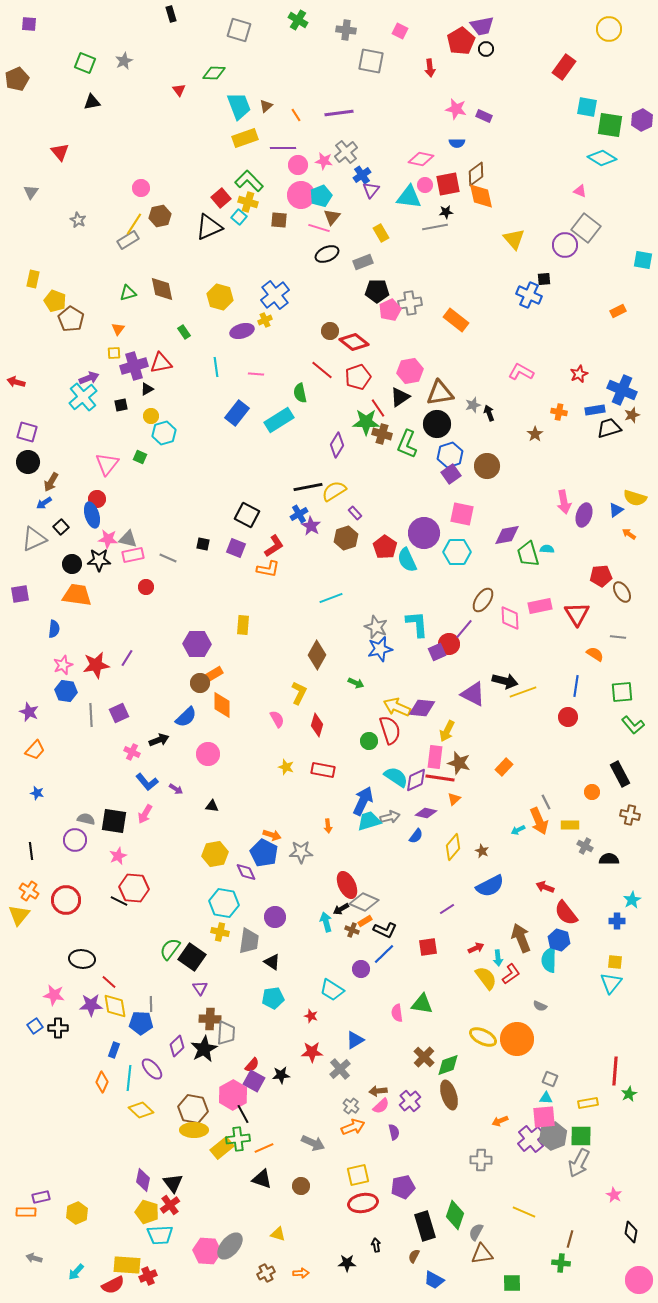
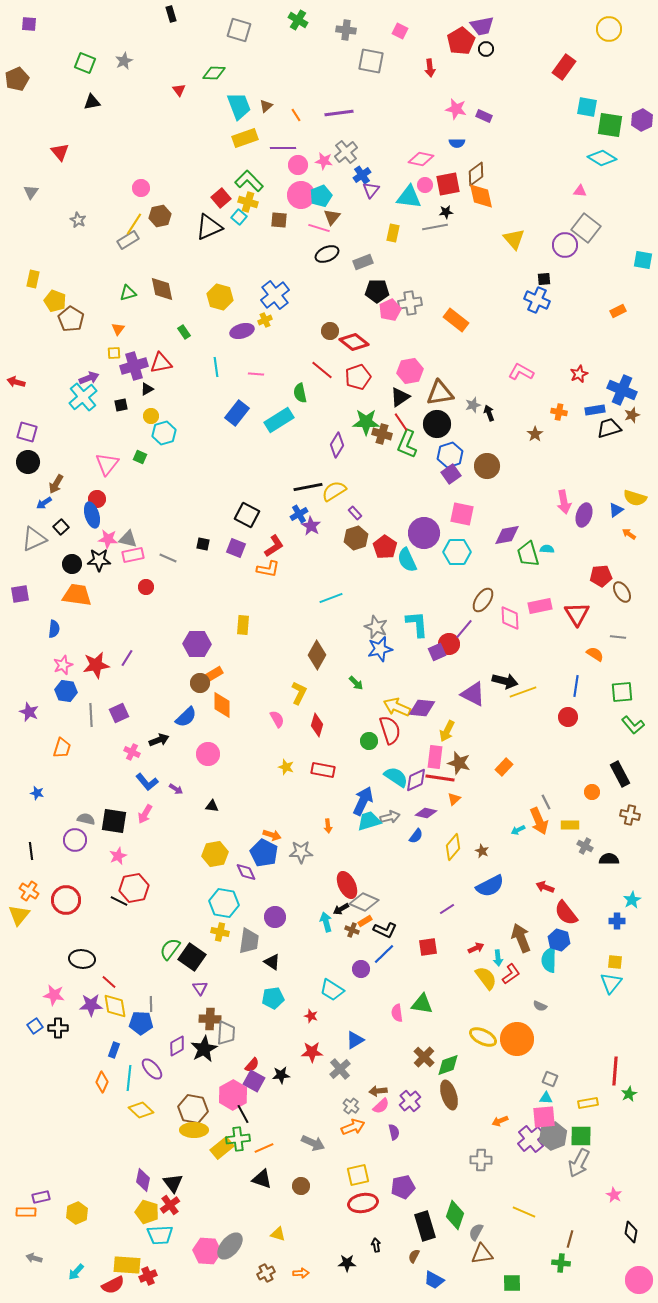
pink triangle at (580, 191): rotated 16 degrees counterclockwise
yellow rectangle at (381, 233): moved 12 px right; rotated 42 degrees clockwise
blue cross at (529, 295): moved 8 px right, 5 px down
red line at (378, 408): moved 23 px right, 14 px down
brown arrow at (51, 482): moved 5 px right, 2 px down
brown hexagon at (346, 538): moved 10 px right
green arrow at (356, 683): rotated 21 degrees clockwise
orange trapezoid at (35, 750): moved 27 px right, 2 px up; rotated 25 degrees counterclockwise
red hexagon at (134, 888): rotated 16 degrees counterclockwise
purple diamond at (177, 1046): rotated 15 degrees clockwise
